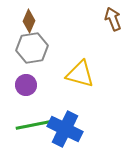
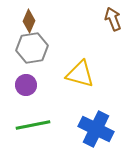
blue cross: moved 31 px right
